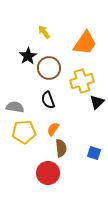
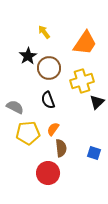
gray semicircle: rotated 18 degrees clockwise
yellow pentagon: moved 4 px right, 1 px down
